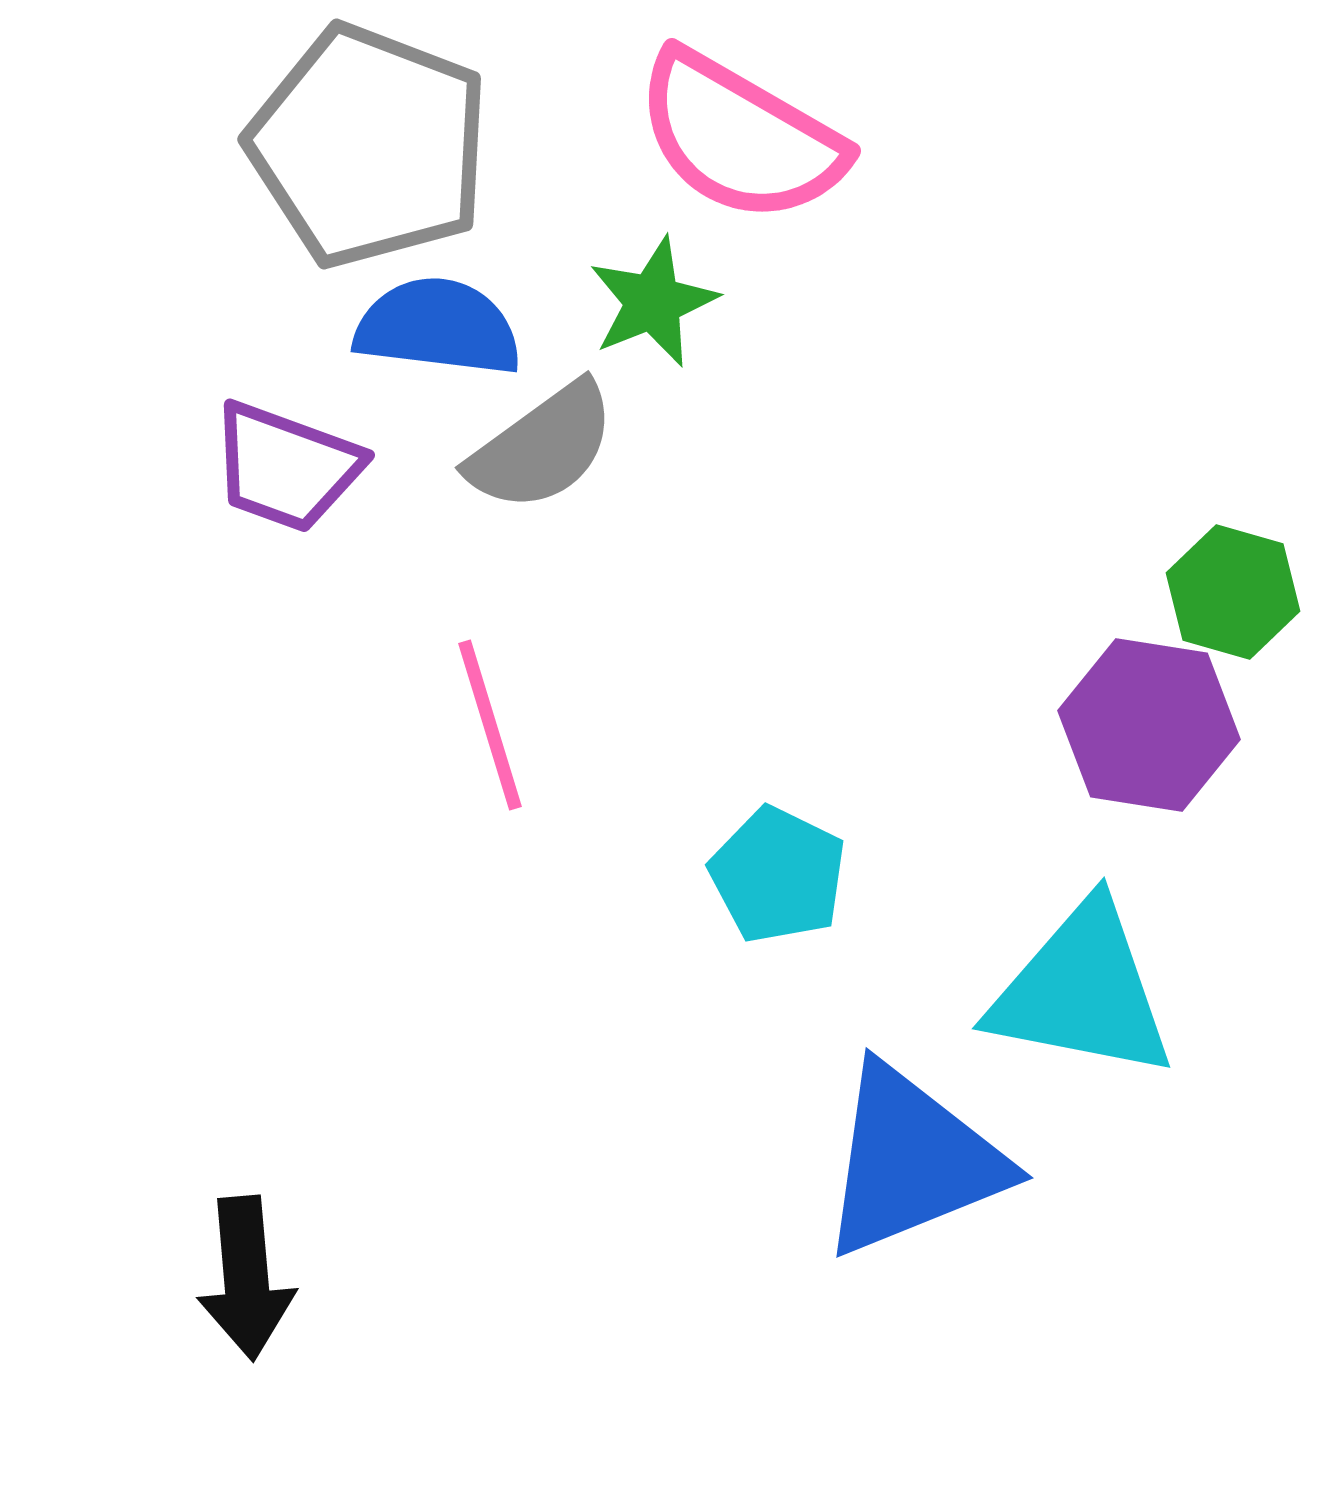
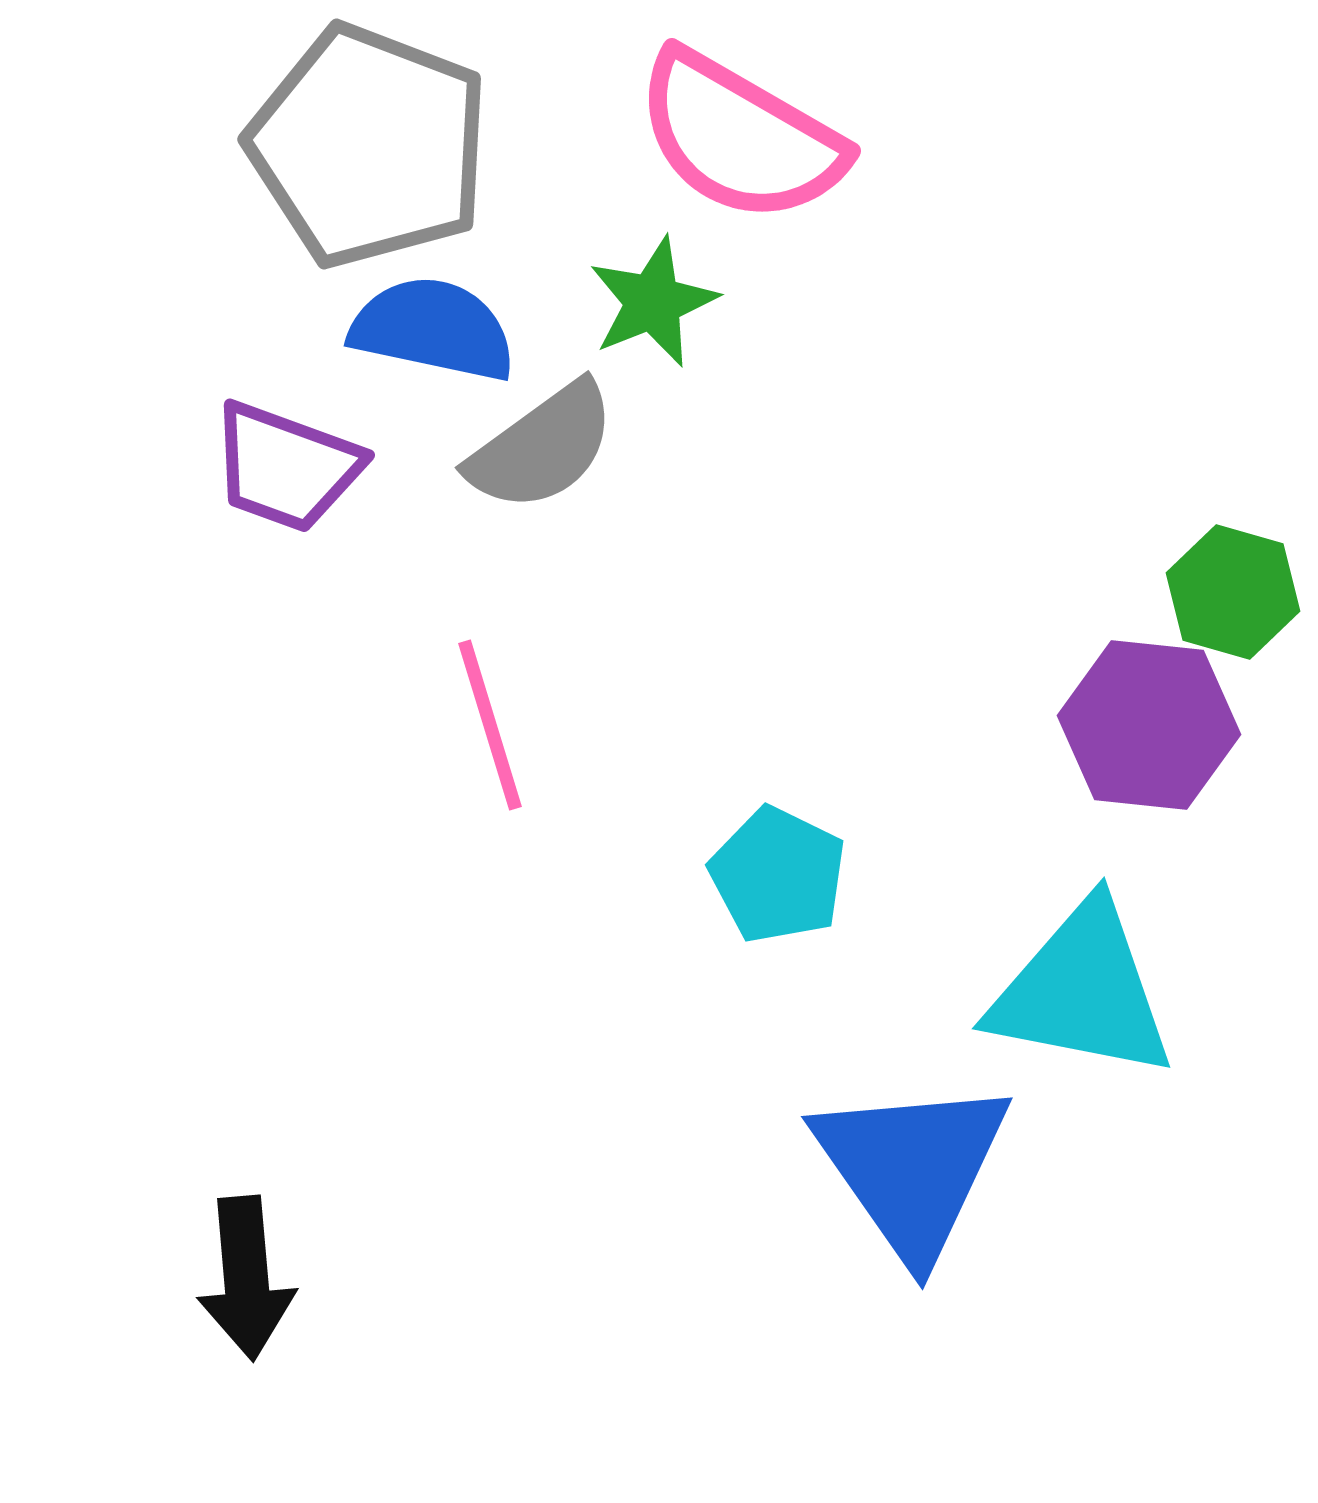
blue semicircle: moved 5 px left, 2 px down; rotated 5 degrees clockwise
purple hexagon: rotated 3 degrees counterclockwise
blue triangle: moved 7 px down; rotated 43 degrees counterclockwise
